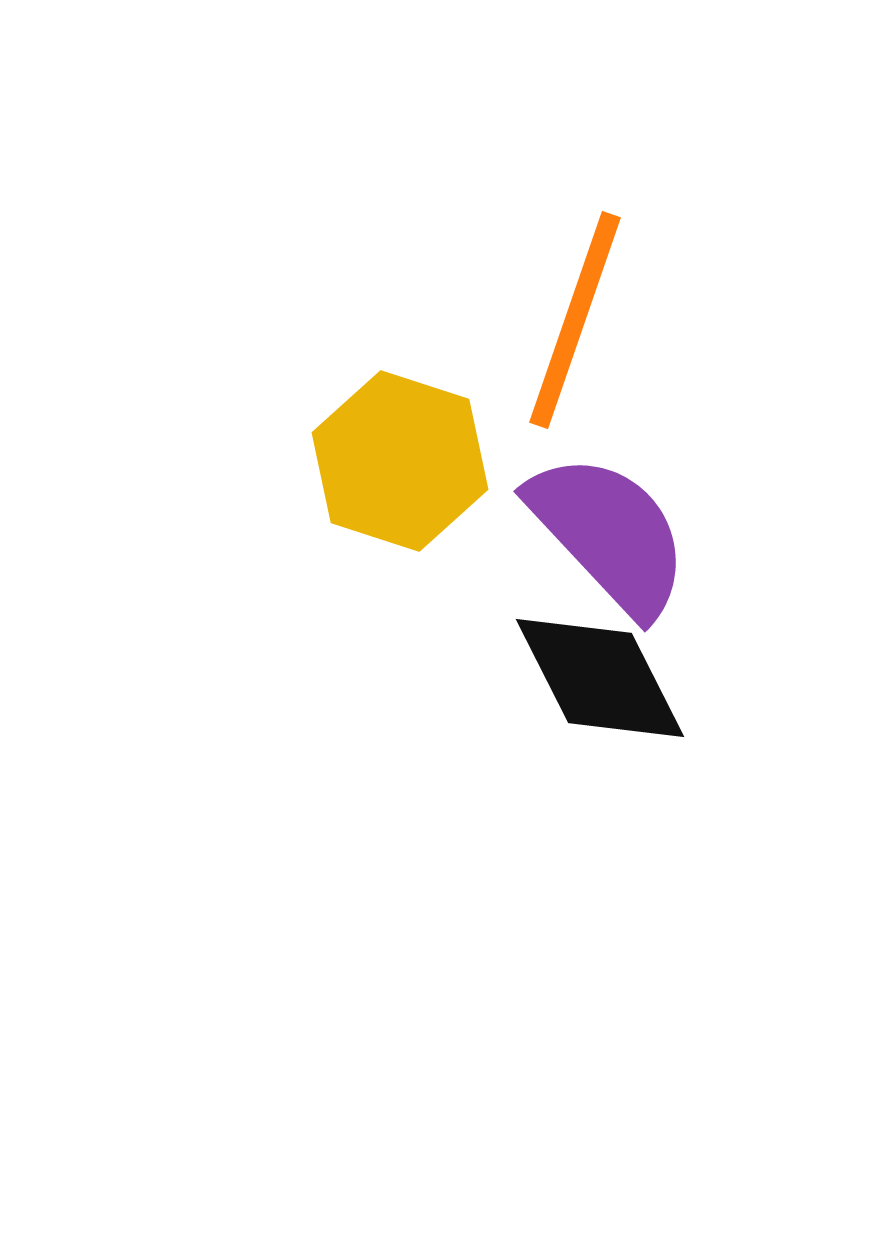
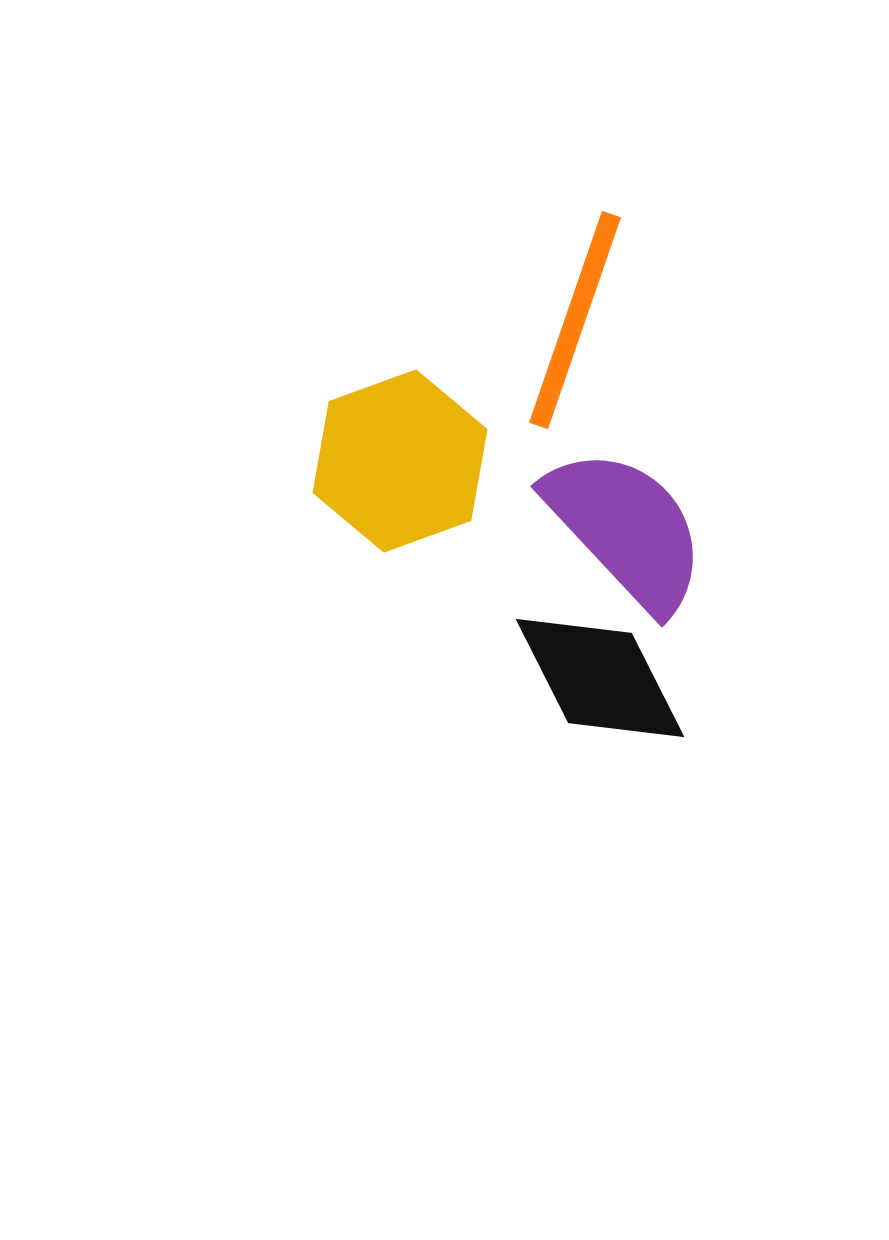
yellow hexagon: rotated 22 degrees clockwise
purple semicircle: moved 17 px right, 5 px up
